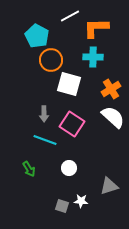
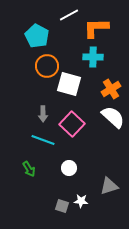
white line: moved 1 px left, 1 px up
orange circle: moved 4 px left, 6 px down
gray arrow: moved 1 px left
pink square: rotated 10 degrees clockwise
cyan line: moved 2 px left
